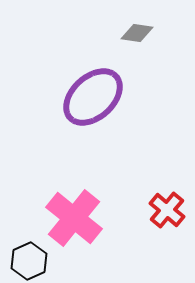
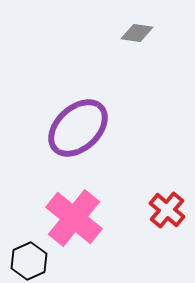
purple ellipse: moved 15 px left, 31 px down
